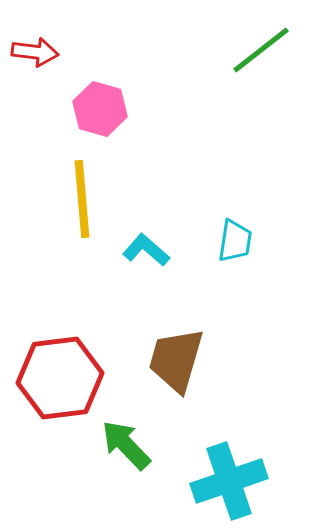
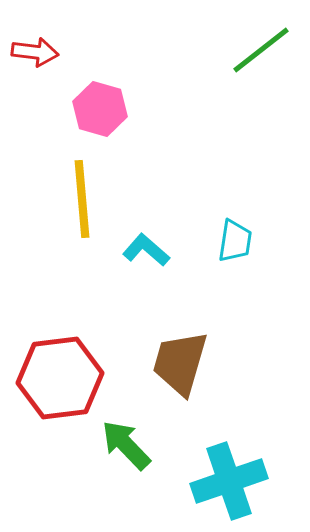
brown trapezoid: moved 4 px right, 3 px down
